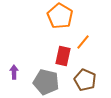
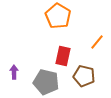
orange pentagon: moved 2 px left
orange line: moved 14 px right
brown pentagon: moved 1 px left, 4 px up; rotated 10 degrees counterclockwise
